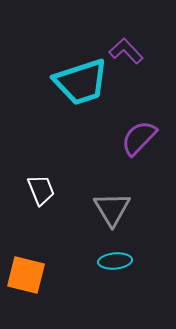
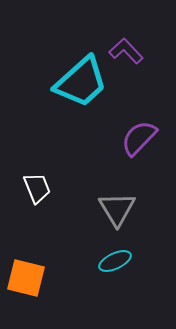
cyan trapezoid: rotated 24 degrees counterclockwise
white trapezoid: moved 4 px left, 2 px up
gray triangle: moved 5 px right
cyan ellipse: rotated 20 degrees counterclockwise
orange square: moved 3 px down
